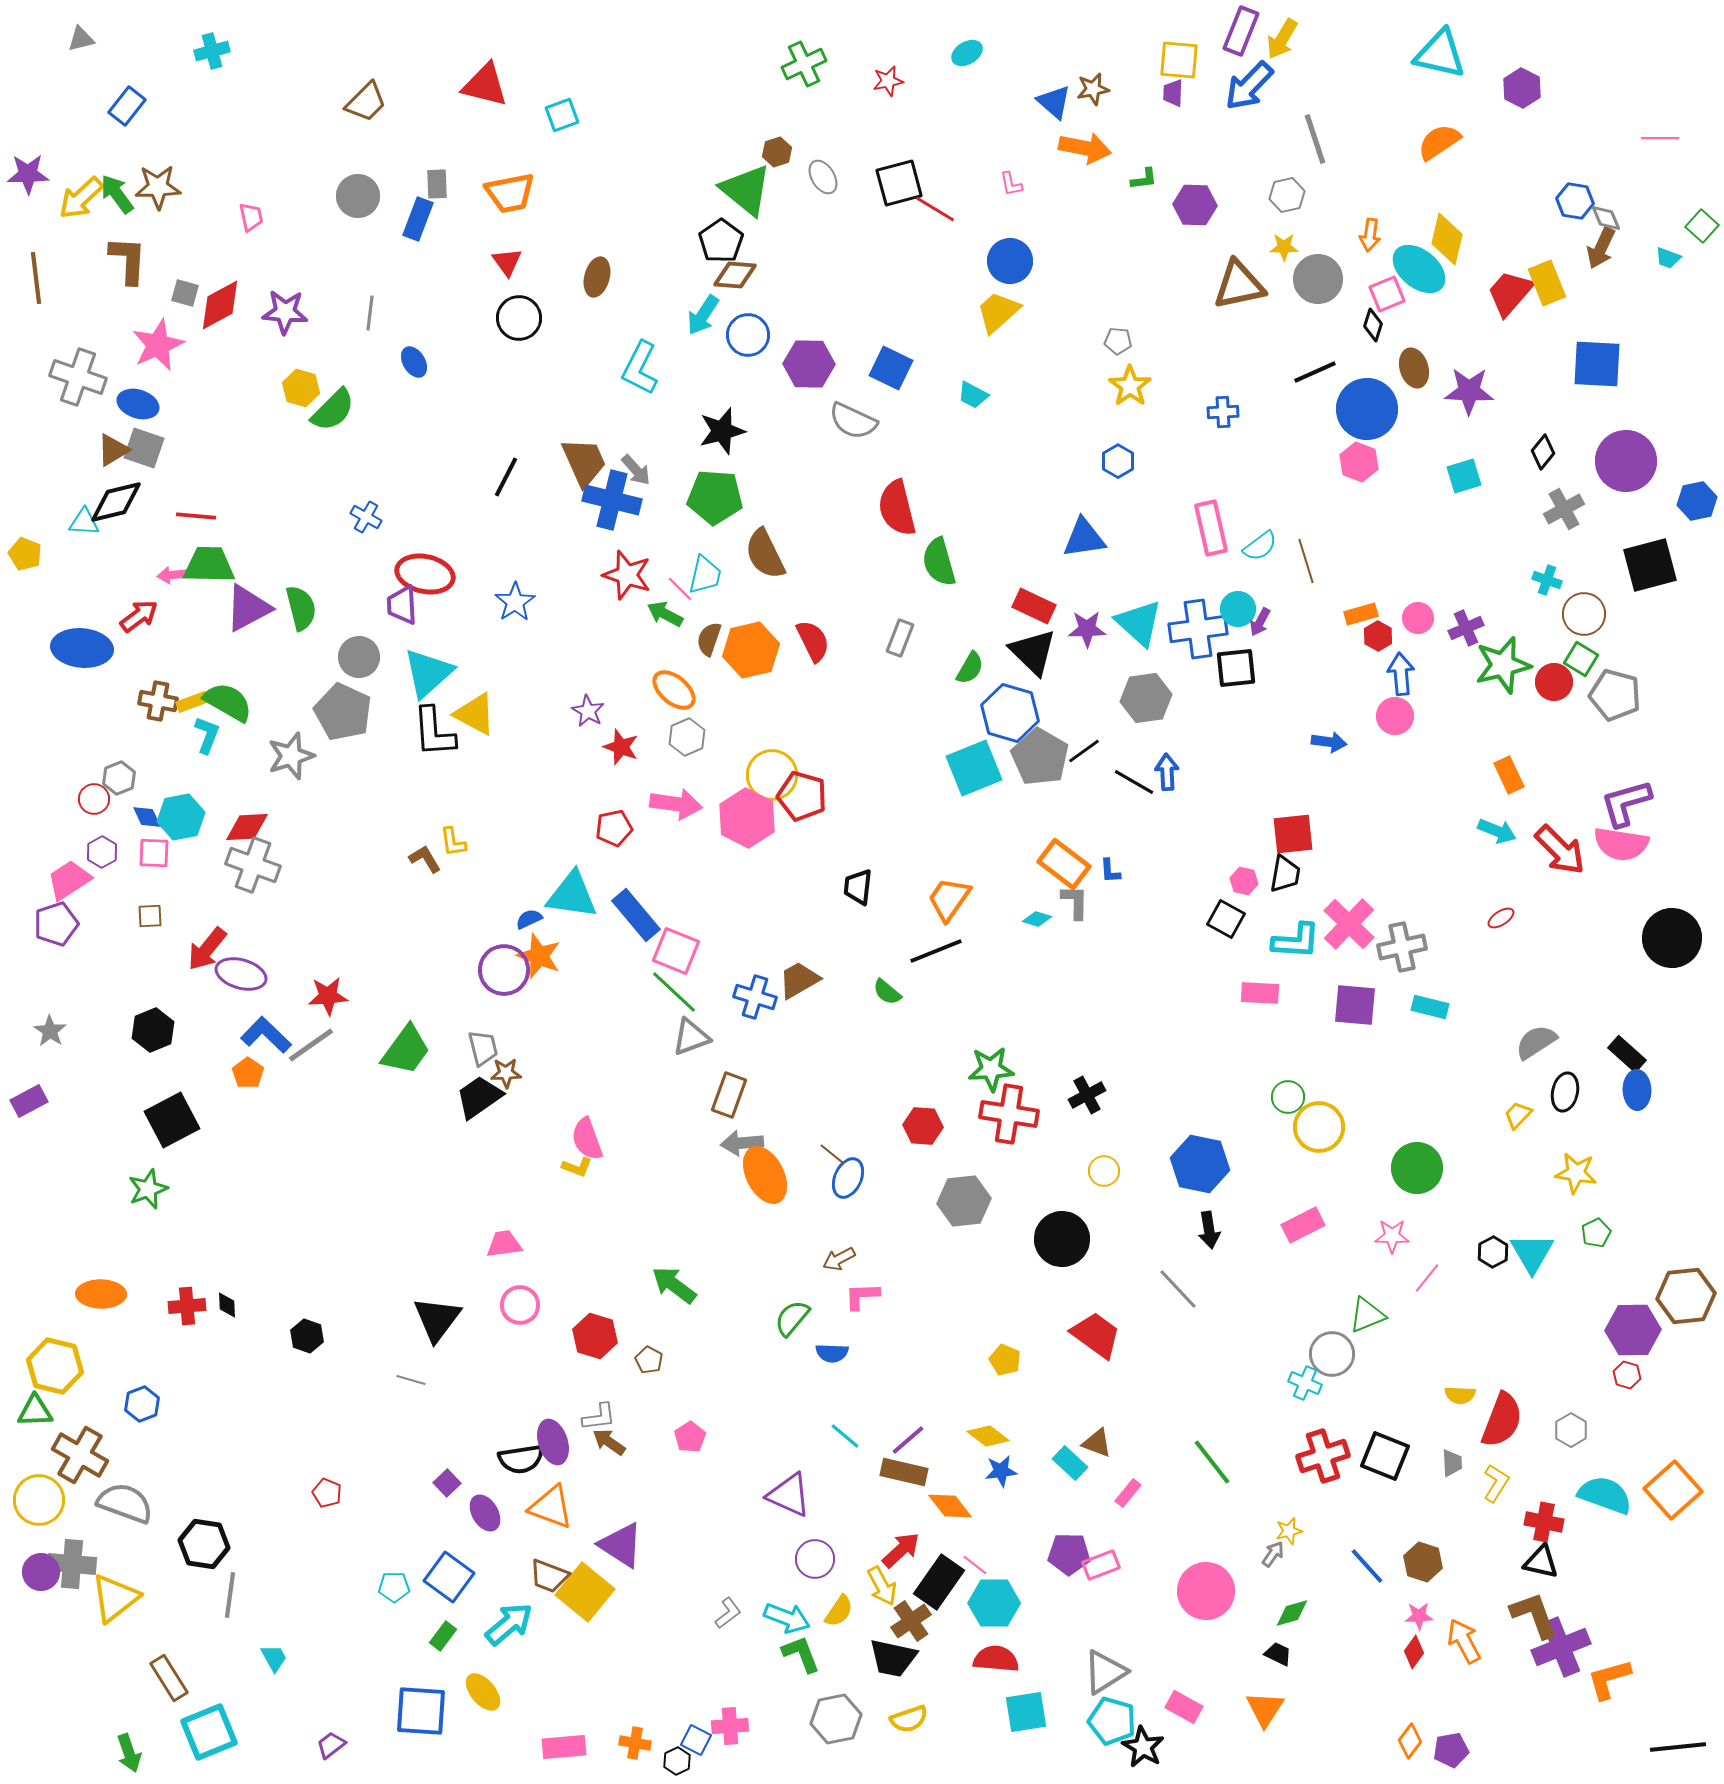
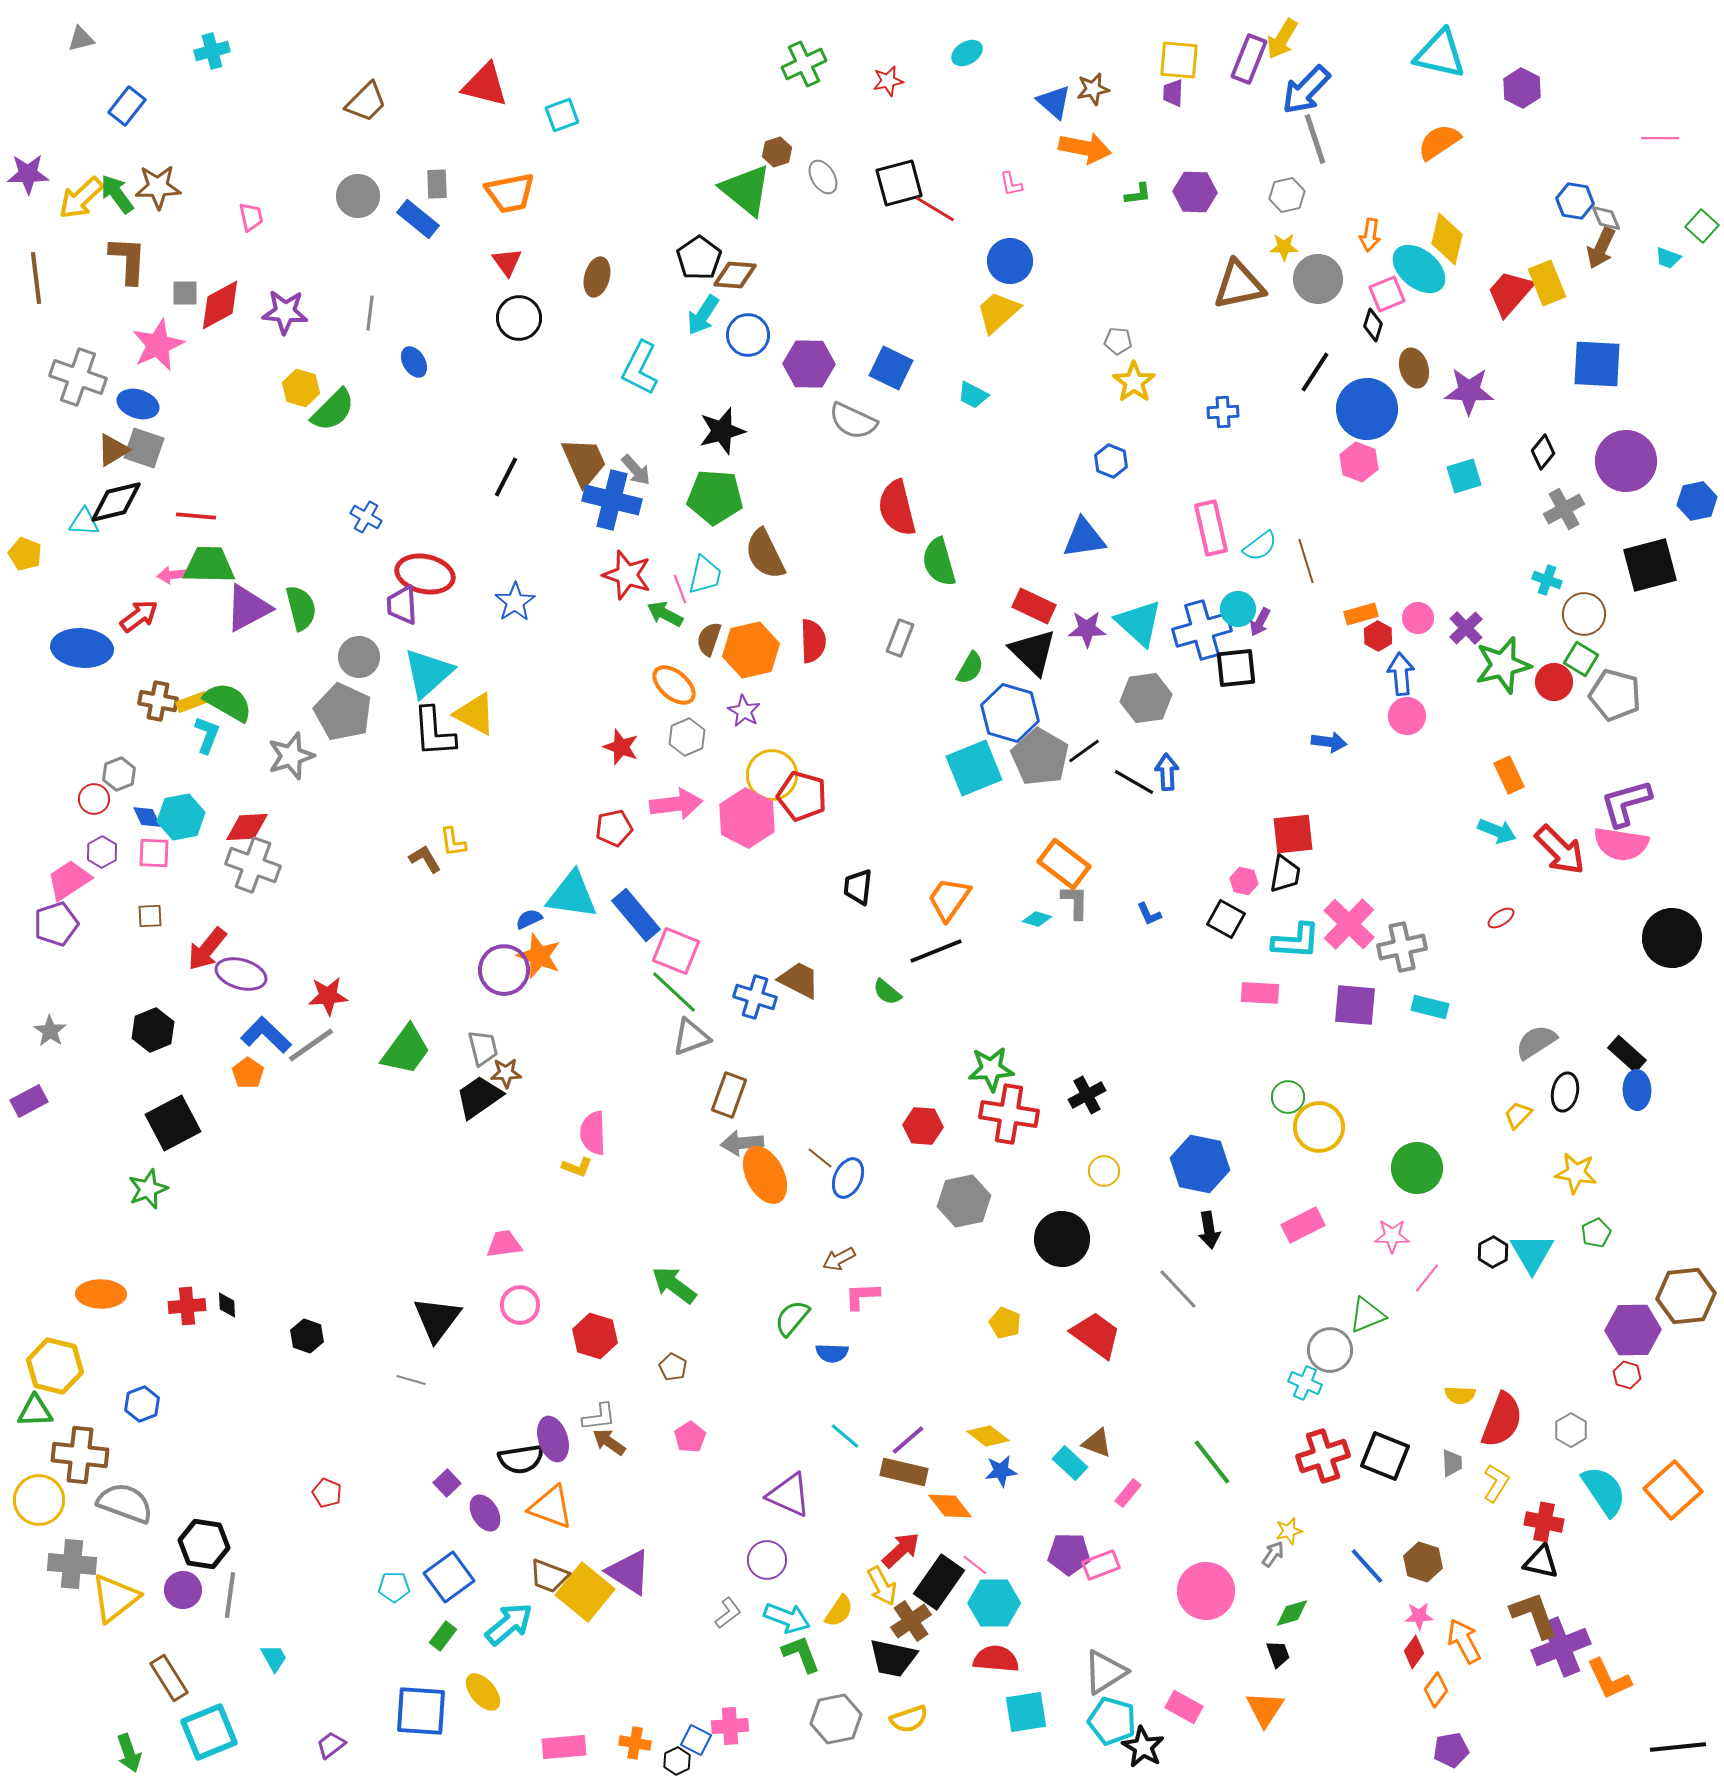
purple rectangle at (1241, 31): moved 8 px right, 28 px down
blue arrow at (1249, 86): moved 57 px right, 4 px down
green L-shape at (1144, 179): moved 6 px left, 15 px down
purple hexagon at (1195, 205): moved 13 px up
blue rectangle at (418, 219): rotated 72 degrees counterclockwise
black pentagon at (721, 241): moved 22 px left, 17 px down
gray square at (185, 293): rotated 16 degrees counterclockwise
black line at (1315, 372): rotated 33 degrees counterclockwise
yellow star at (1130, 386): moved 4 px right, 4 px up
blue hexagon at (1118, 461): moved 7 px left; rotated 8 degrees counterclockwise
pink line at (680, 589): rotated 24 degrees clockwise
purple cross at (1466, 628): rotated 20 degrees counterclockwise
blue cross at (1198, 629): moved 4 px right, 1 px down; rotated 8 degrees counterclockwise
red semicircle at (813, 641): rotated 24 degrees clockwise
orange ellipse at (674, 690): moved 5 px up
purple star at (588, 711): moved 156 px right
pink circle at (1395, 716): moved 12 px right
gray hexagon at (119, 778): moved 4 px up
pink arrow at (676, 804): rotated 15 degrees counterclockwise
blue L-shape at (1110, 871): moved 39 px right, 43 px down; rotated 20 degrees counterclockwise
brown trapezoid at (799, 980): rotated 57 degrees clockwise
black square at (172, 1120): moved 1 px right, 3 px down
pink semicircle at (587, 1139): moved 6 px right, 6 px up; rotated 18 degrees clockwise
brown line at (832, 1154): moved 12 px left, 4 px down
gray hexagon at (964, 1201): rotated 6 degrees counterclockwise
gray circle at (1332, 1354): moved 2 px left, 4 px up
brown pentagon at (649, 1360): moved 24 px right, 7 px down
yellow pentagon at (1005, 1360): moved 37 px up
purple ellipse at (553, 1442): moved 3 px up
brown cross at (80, 1455): rotated 24 degrees counterclockwise
cyan semicircle at (1605, 1495): moved 1 px left, 4 px up; rotated 36 degrees clockwise
purple triangle at (621, 1545): moved 8 px right, 27 px down
purple circle at (815, 1559): moved 48 px left, 1 px down
purple circle at (41, 1572): moved 142 px right, 18 px down
blue square at (449, 1577): rotated 18 degrees clockwise
black trapezoid at (1278, 1654): rotated 44 degrees clockwise
orange L-shape at (1609, 1679): rotated 99 degrees counterclockwise
orange diamond at (1410, 1741): moved 26 px right, 51 px up
